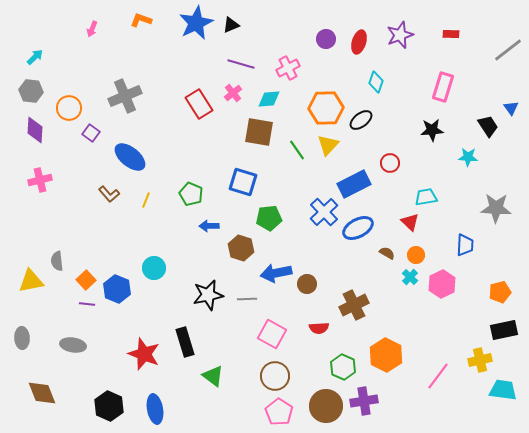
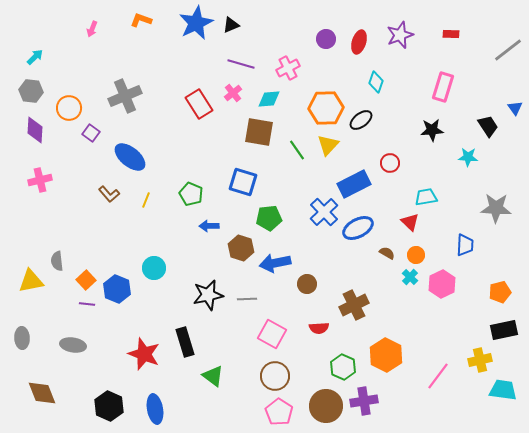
blue triangle at (511, 108): moved 4 px right
blue arrow at (276, 273): moved 1 px left, 10 px up
